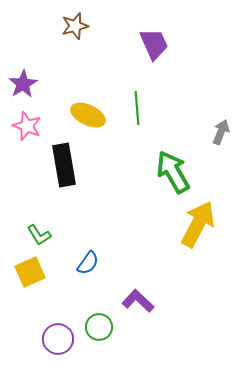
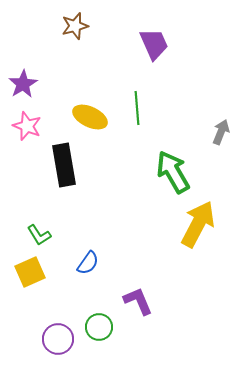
yellow ellipse: moved 2 px right, 2 px down
purple L-shape: rotated 24 degrees clockwise
